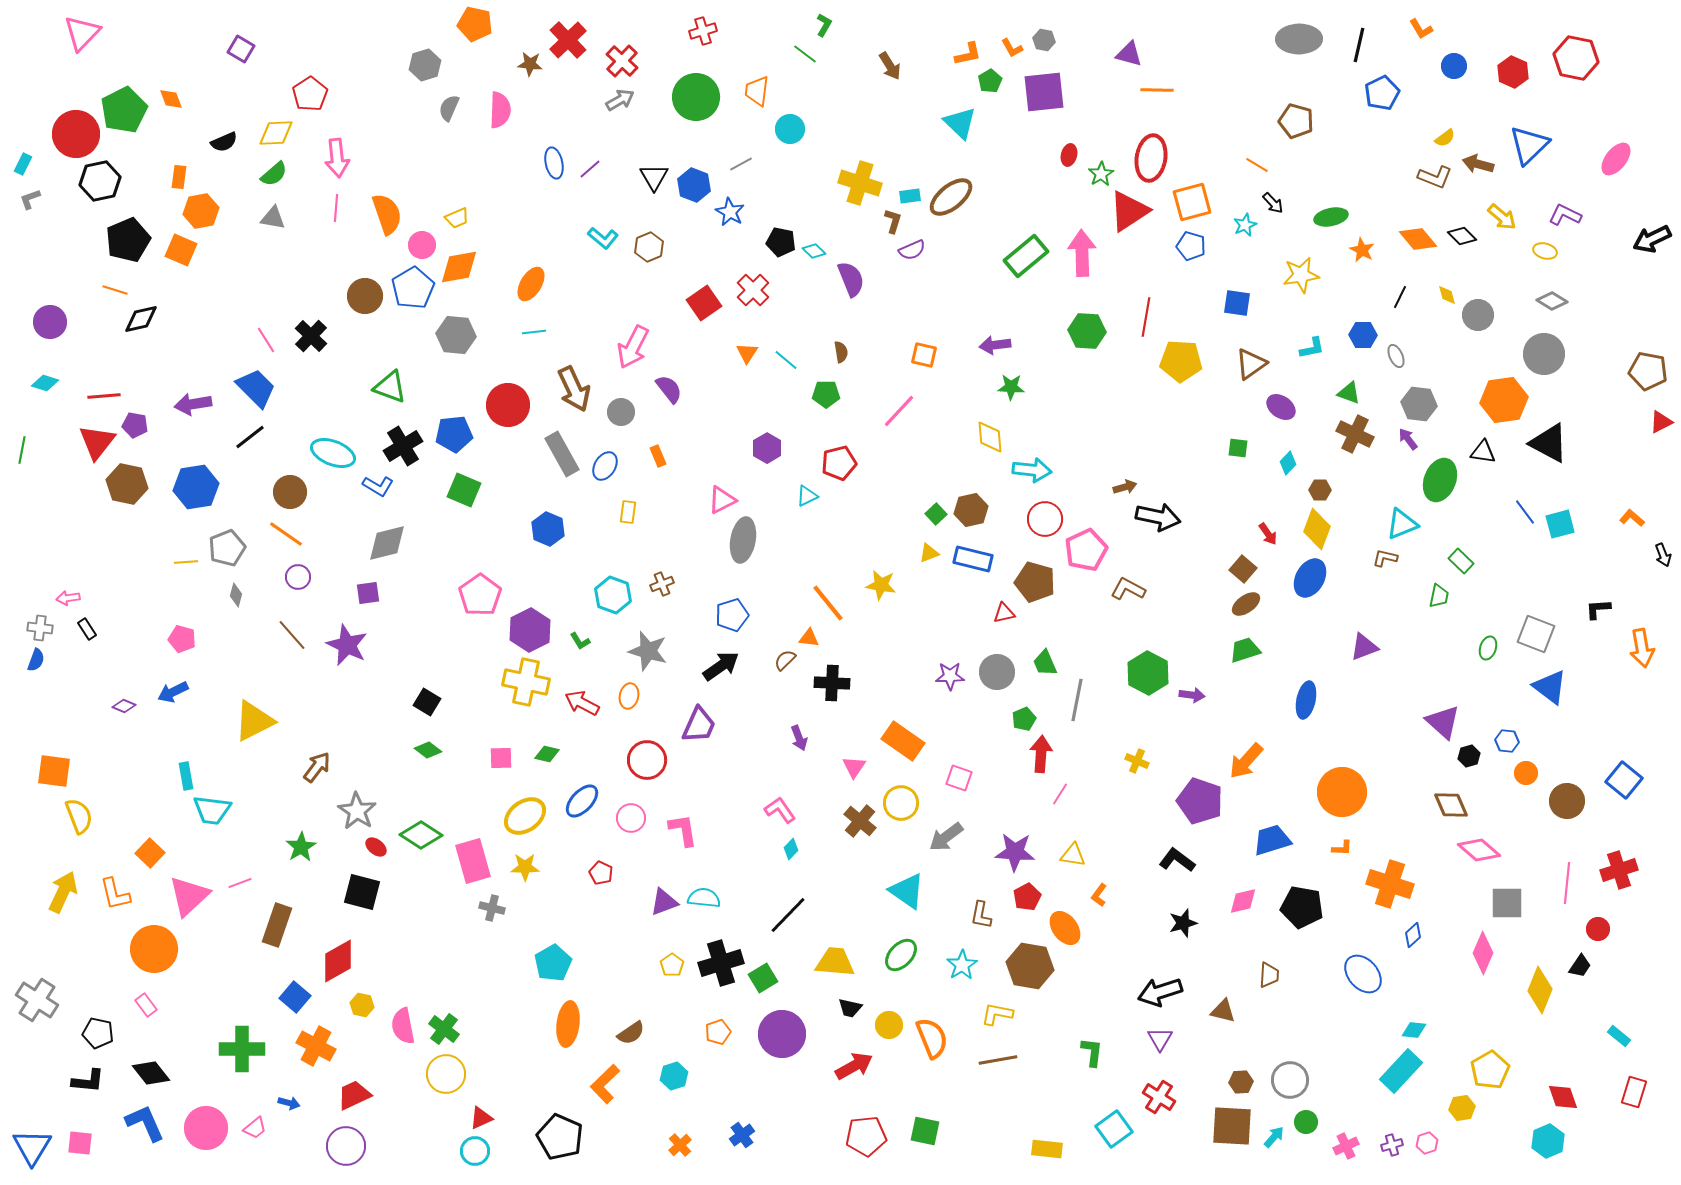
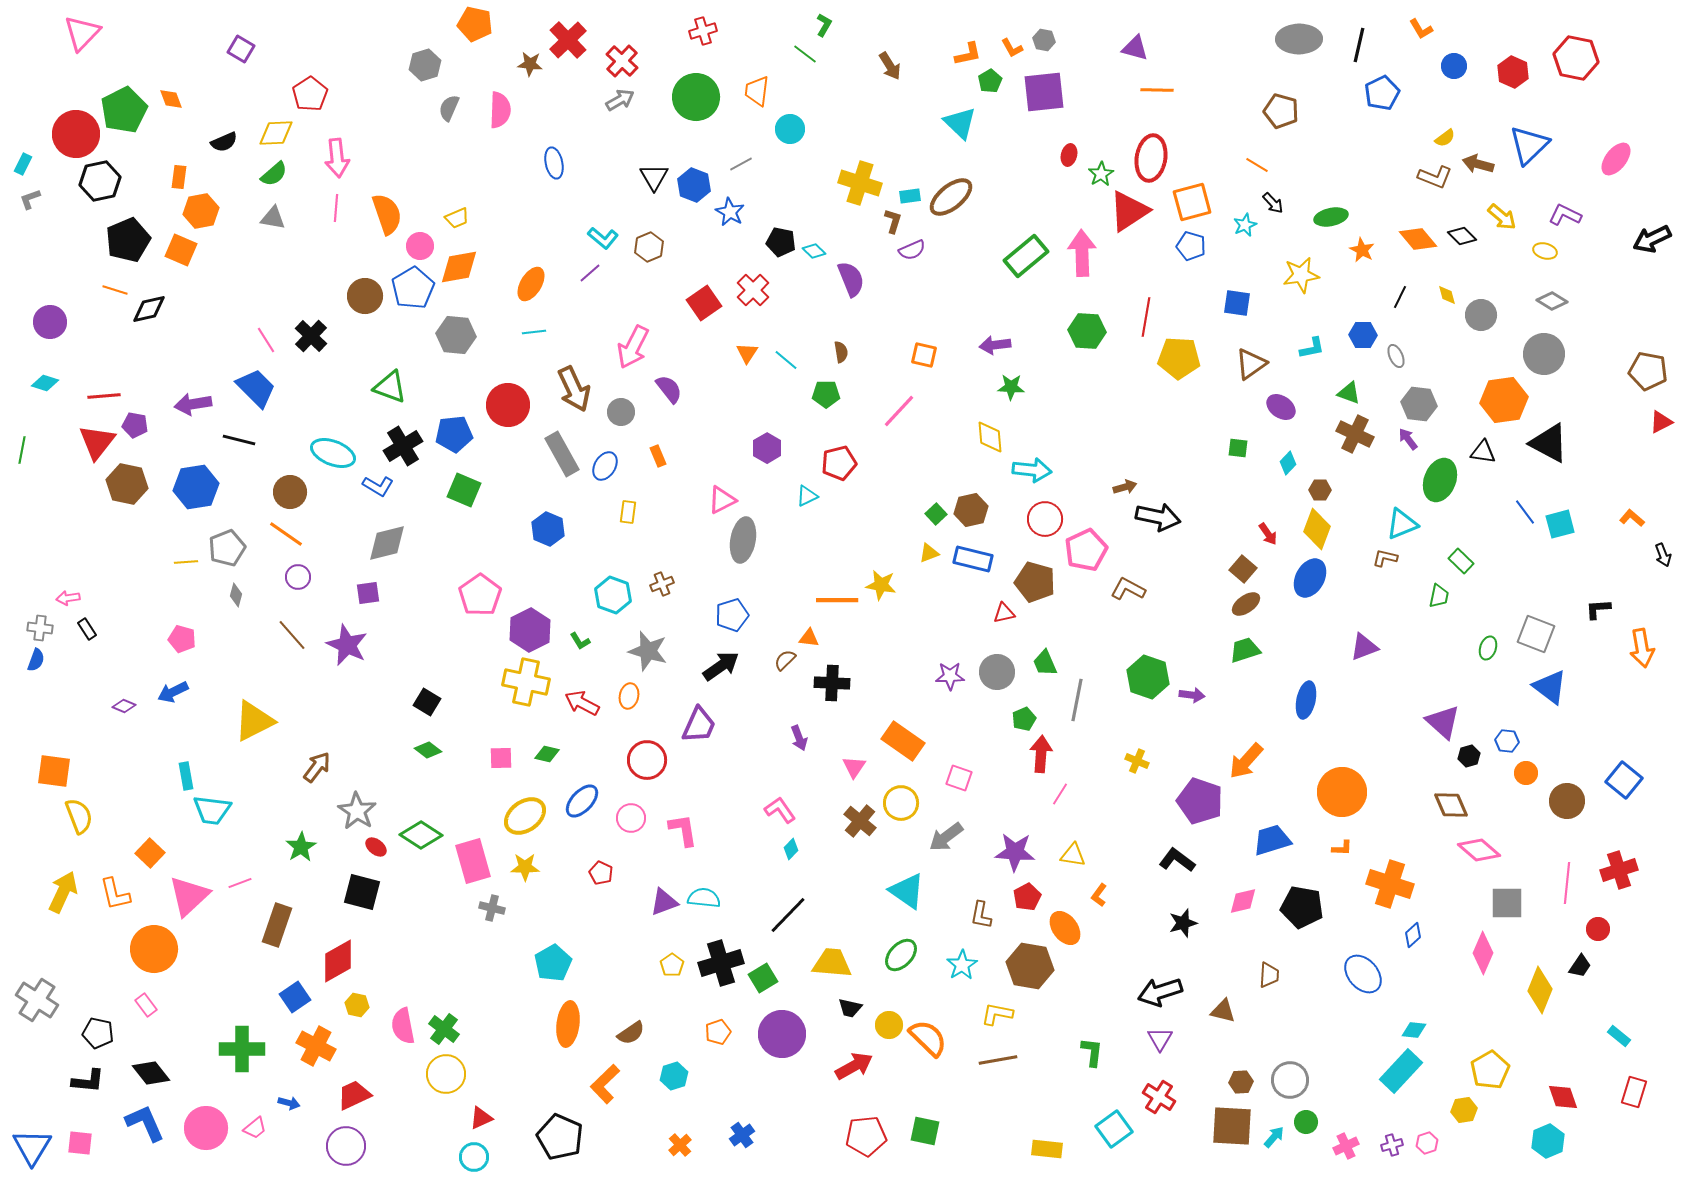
purple triangle at (1129, 54): moved 6 px right, 6 px up
brown pentagon at (1296, 121): moved 15 px left, 10 px up
purple line at (590, 169): moved 104 px down
pink circle at (422, 245): moved 2 px left, 1 px down
gray circle at (1478, 315): moved 3 px right
black diamond at (141, 319): moved 8 px right, 10 px up
yellow pentagon at (1181, 361): moved 2 px left, 3 px up
black line at (250, 437): moved 11 px left, 3 px down; rotated 52 degrees clockwise
orange line at (828, 603): moved 9 px right, 3 px up; rotated 51 degrees counterclockwise
green hexagon at (1148, 673): moved 4 px down; rotated 9 degrees counterclockwise
yellow trapezoid at (835, 962): moved 3 px left, 1 px down
blue square at (295, 997): rotated 16 degrees clockwise
yellow hexagon at (362, 1005): moved 5 px left
orange semicircle at (932, 1038): moved 4 px left; rotated 24 degrees counterclockwise
yellow hexagon at (1462, 1108): moved 2 px right, 2 px down
cyan circle at (475, 1151): moved 1 px left, 6 px down
